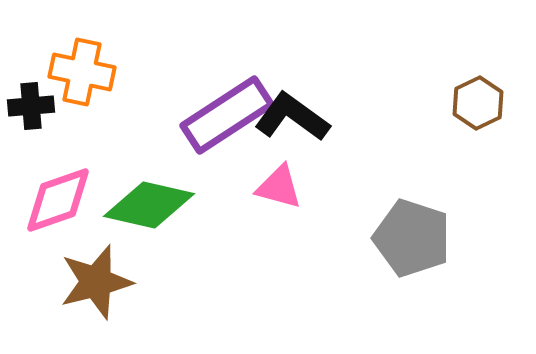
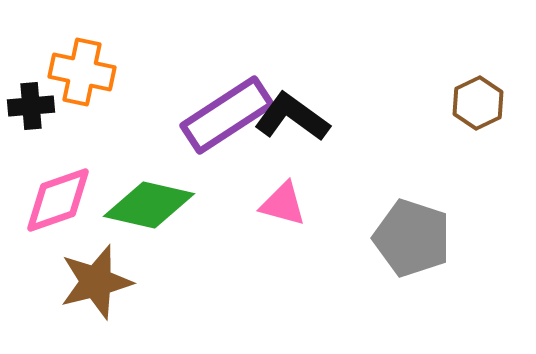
pink triangle: moved 4 px right, 17 px down
